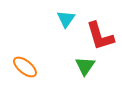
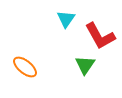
red L-shape: rotated 12 degrees counterclockwise
green triangle: moved 1 px up
